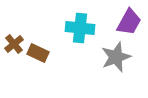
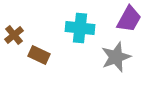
purple trapezoid: moved 3 px up
brown cross: moved 9 px up
brown rectangle: moved 1 px right, 2 px down
